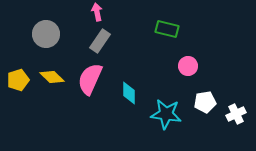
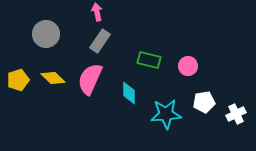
green rectangle: moved 18 px left, 31 px down
yellow diamond: moved 1 px right, 1 px down
white pentagon: moved 1 px left
cyan star: rotated 12 degrees counterclockwise
